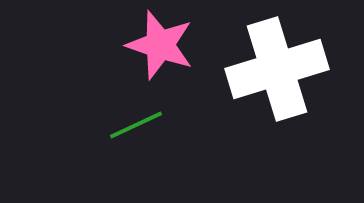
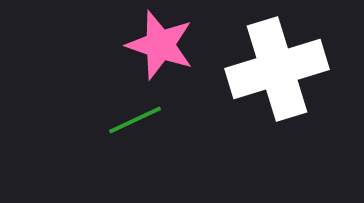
green line: moved 1 px left, 5 px up
